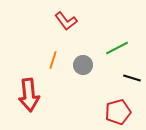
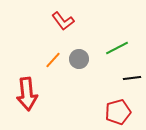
red L-shape: moved 3 px left
orange line: rotated 24 degrees clockwise
gray circle: moved 4 px left, 6 px up
black line: rotated 24 degrees counterclockwise
red arrow: moved 2 px left, 1 px up
